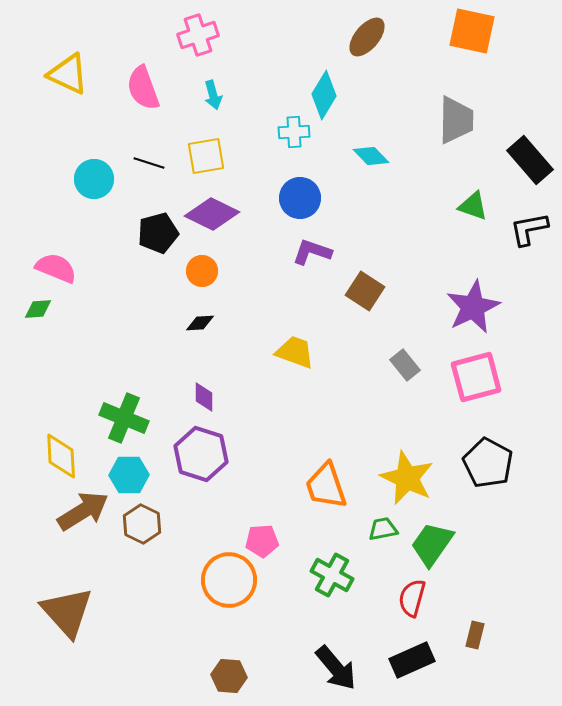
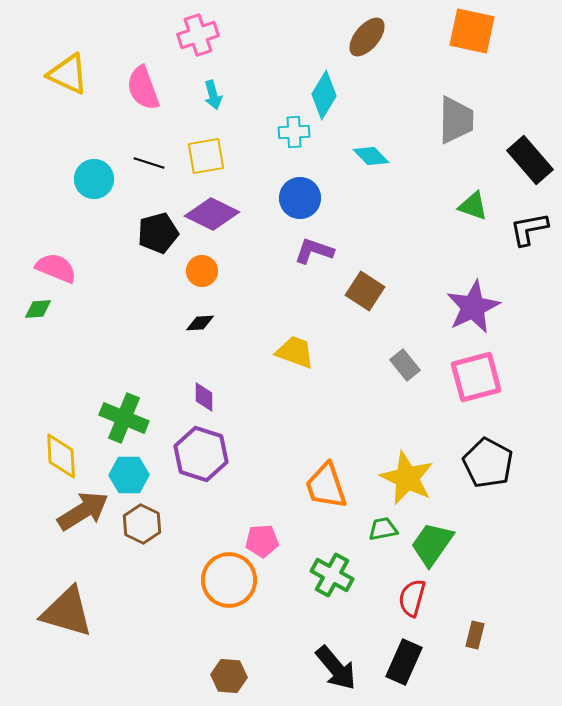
purple L-shape at (312, 252): moved 2 px right, 1 px up
brown triangle at (67, 612): rotated 32 degrees counterclockwise
black rectangle at (412, 660): moved 8 px left, 2 px down; rotated 42 degrees counterclockwise
